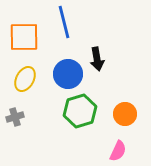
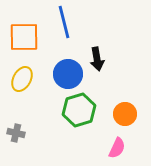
yellow ellipse: moved 3 px left
green hexagon: moved 1 px left, 1 px up
gray cross: moved 1 px right, 16 px down; rotated 30 degrees clockwise
pink semicircle: moved 1 px left, 3 px up
